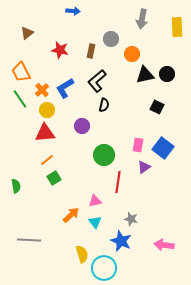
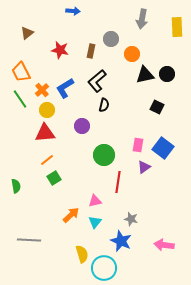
cyan triangle: rotated 16 degrees clockwise
